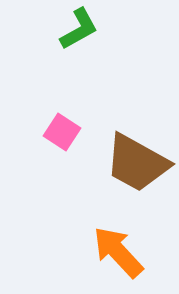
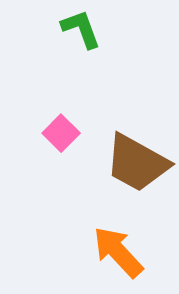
green L-shape: moved 2 px right; rotated 81 degrees counterclockwise
pink square: moved 1 px left, 1 px down; rotated 12 degrees clockwise
